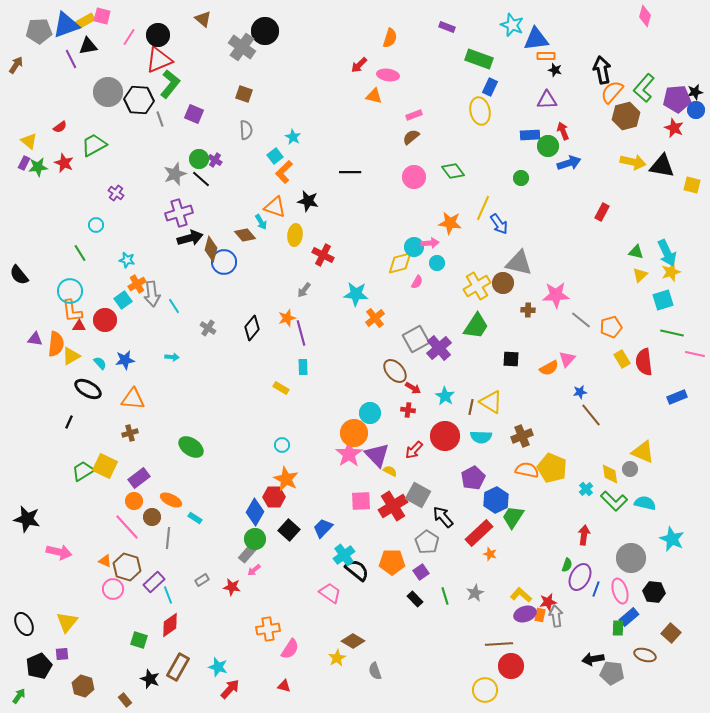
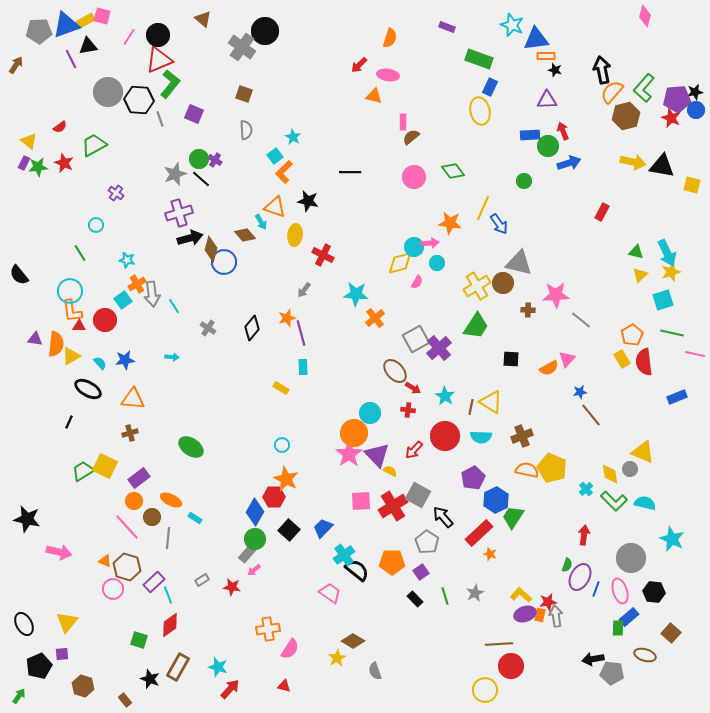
pink rectangle at (414, 115): moved 11 px left, 7 px down; rotated 70 degrees counterclockwise
red star at (674, 128): moved 3 px left, 10 px up
green circle at (521, 178): moved 3 px right, 3 px down
orange pentagon at (611, 327): moved 21 px right, 8 px down; rotated 15 degrees counterclockwise
